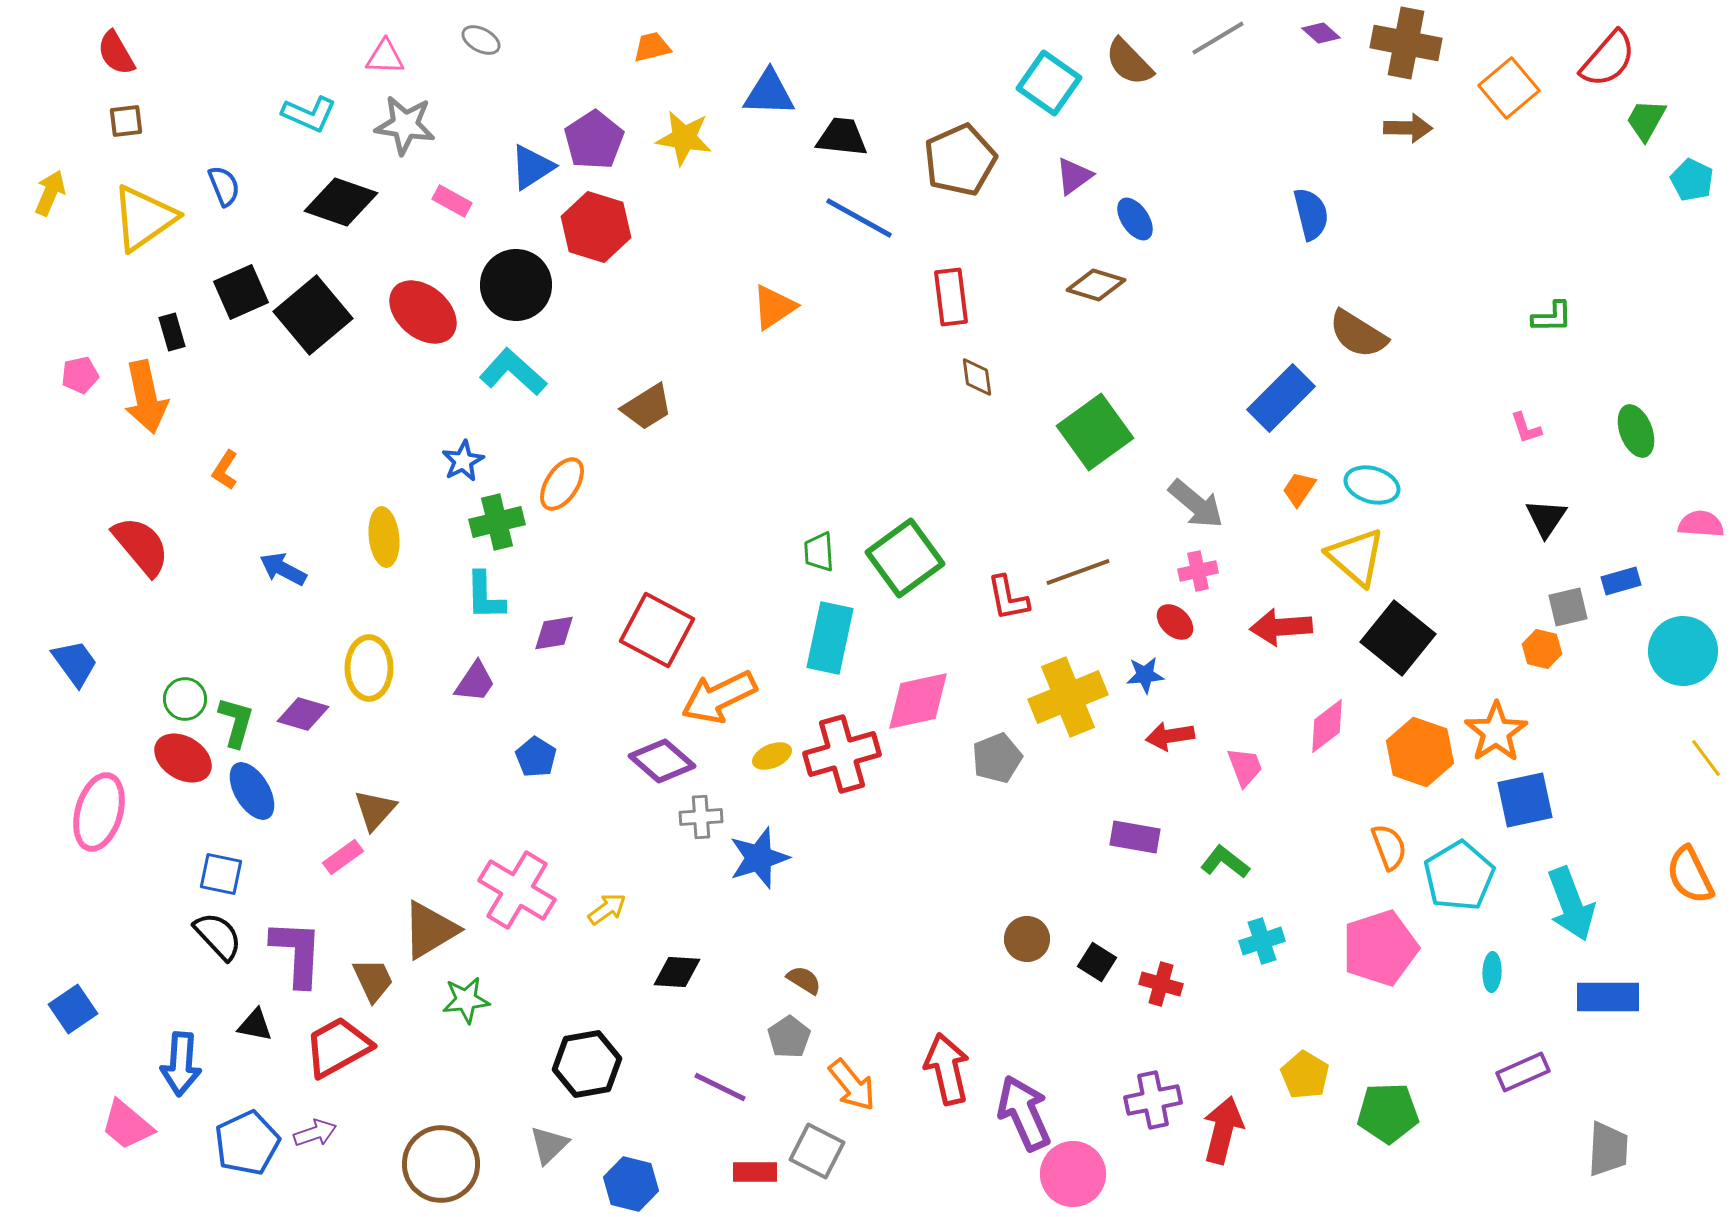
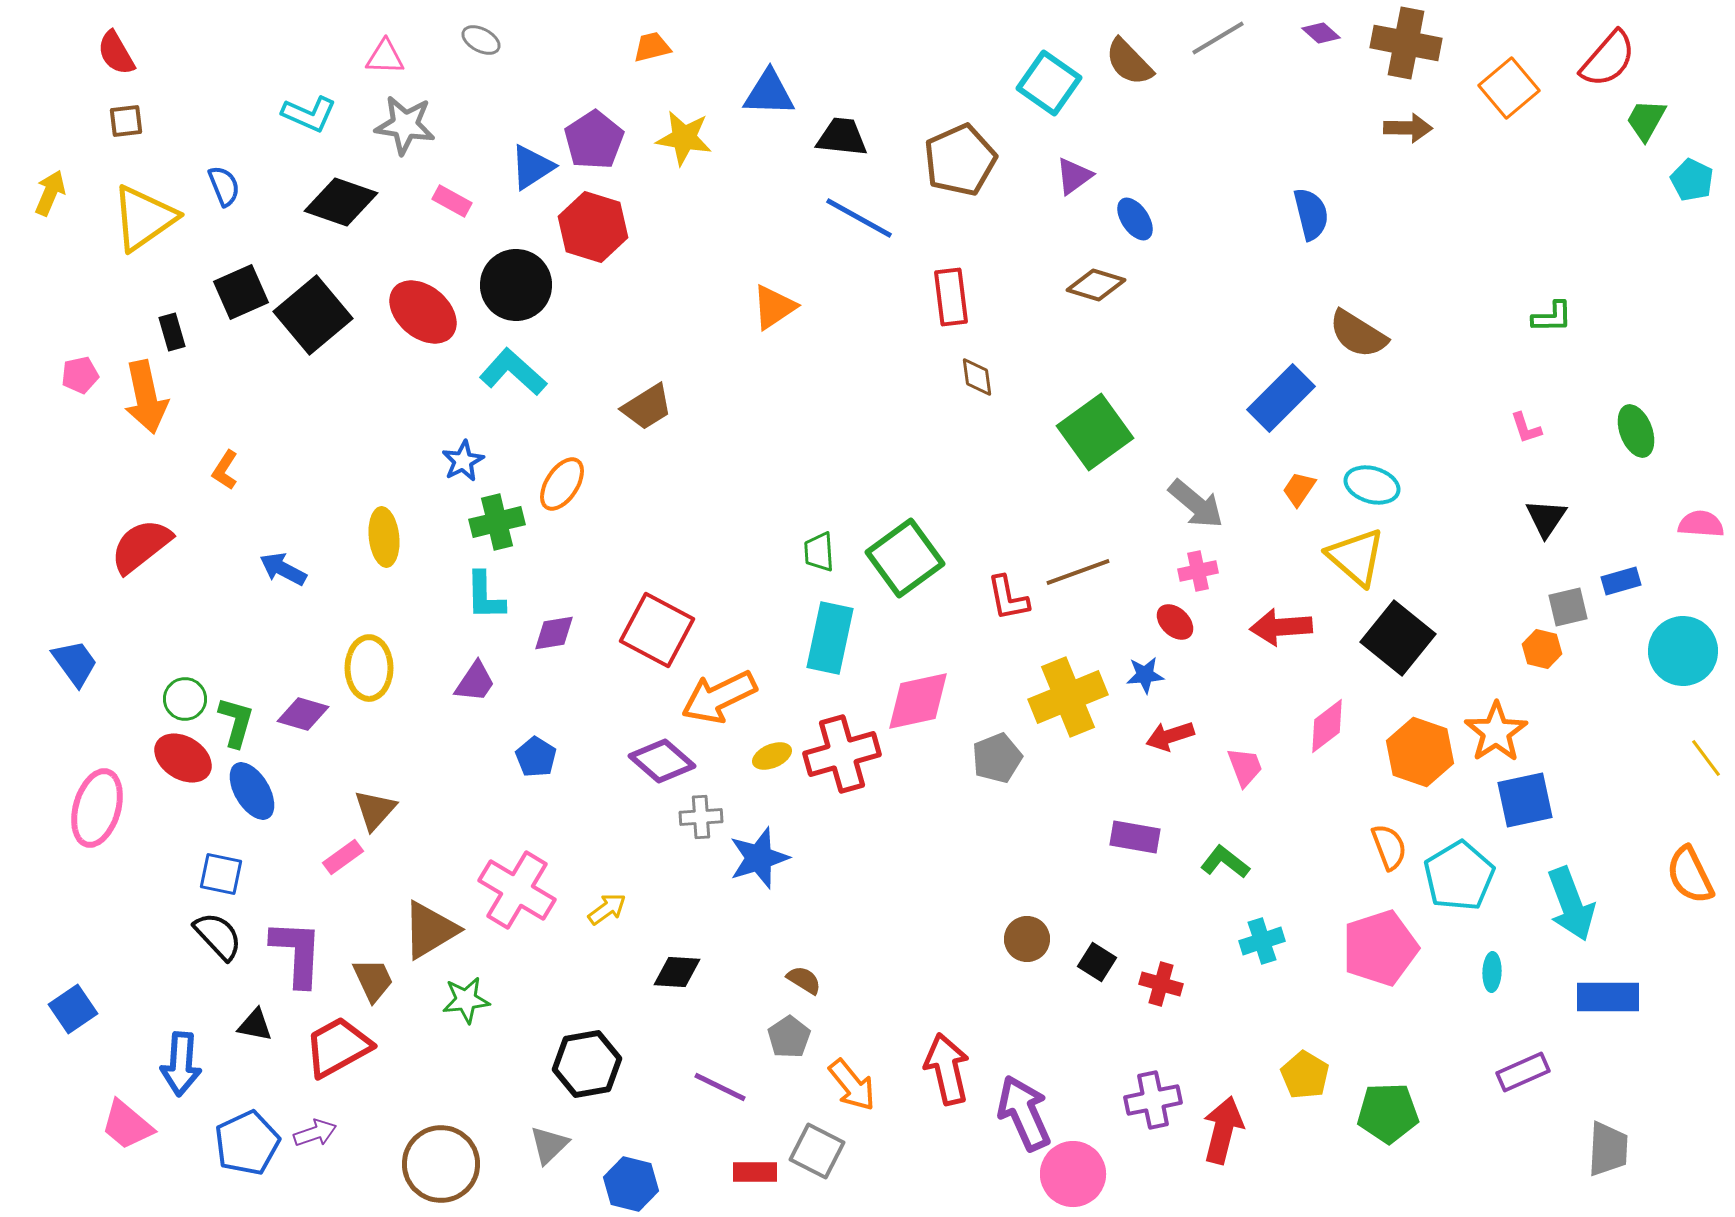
red hexagon at (596, 227): moved 3 px left
red semicircle at (141, 546): rotated 88 degrees counterclockwise
red arrow at (1170, 736): rotated 9 degrees counterclockwise
pink ellipse at (99, 812): moved 2 px left, 4 px up
